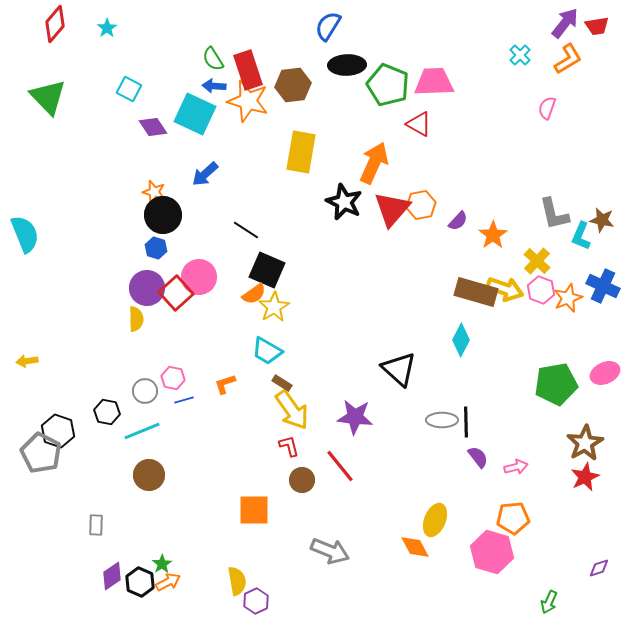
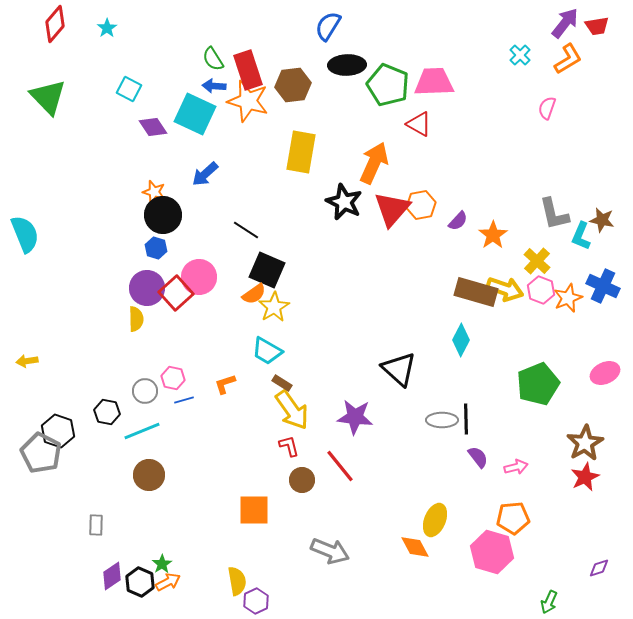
green pentagon at (556, 384): moved 18 px left; rotated 12 degrees counterclockwise
black line at (466, 422): moved 3 px up
